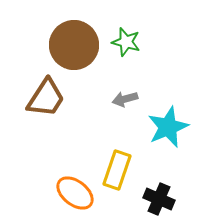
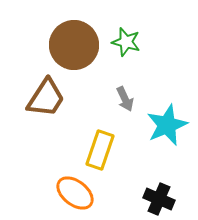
gray arrow: rotated 100 degrees counterclockwise
cyan star: moved 1 px left, 2 px up
yellow rectangle: moved 17 px left, 20 px up
